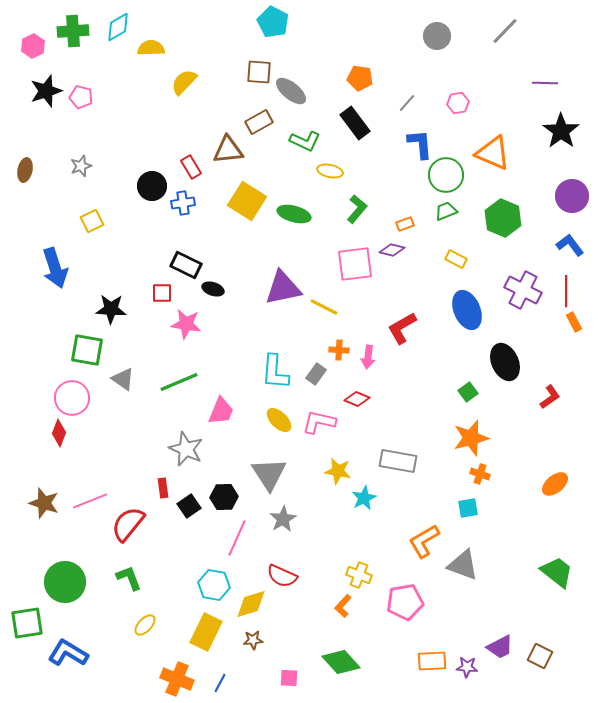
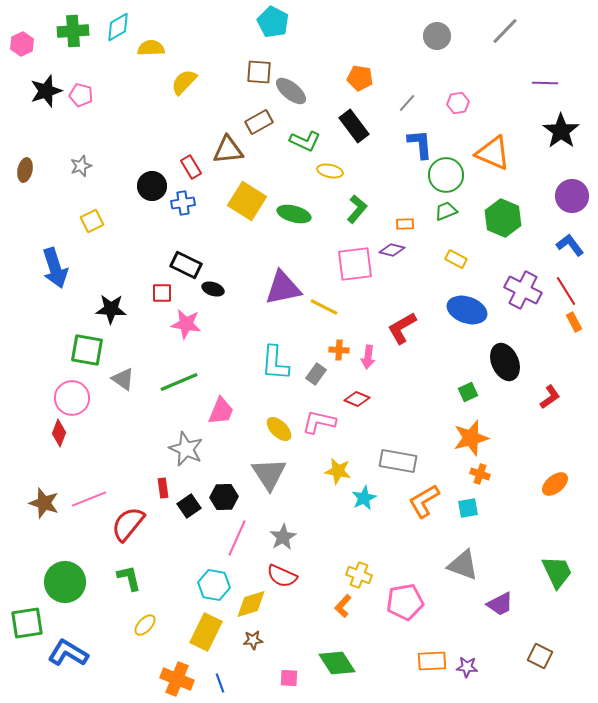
pink hexagon at (33, 46): moved 11 px left, 2 px up
pink pentagon at (81, 97): moved 2 px up
black rectangle at (355, 123): moved 1 px left, 3 px down
orange rectangle at (405, 224): rotated 18 degrees clockwise
red line at (566, 291): rotated 32 degrees counterclockwise
blue ellipse at (467, 310): rotated 48 degrees counterclockwise
cyan L-shape at (275, 372): moved 9 px up
green square at (468, 392): rotated 12 degrees clockwise
yellow ellipse at (279, 420): moved 9 px down
pink line at (90, 501): moved 1 px left, 2 px up
gray star at (283, 519): moved 18 px down
orange L-shape at (424, 541): moved 40 px up
green trapezoid at (557, 572): rotated 27 degrees clockwise
green L-shape at (129, 578): rotated 8 degrees clockwise
purple trapezoid at (500, 647): moved 43 px up
green diamond at (341, 662): moved 4 px left, 1 px down; rotated 9 degrees clockwise
blue line at (220, 683): rotated 48 degrees counterclockwise
